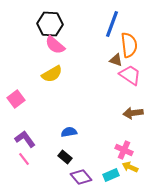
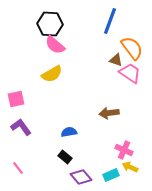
blue line: moved 2 px left, 3 px up
orange semicircle: moved 3 px right, 3 px down; rotated 30 degrees counterclockwise
pink trapezoid: moved 2 px up
pink square: rotated 24 degrees clockwise
brown arrow: moved 24 px left
purple L-shape: moved 4 px left, 12 px up
pink line: moved 6 px left, 9 px down
